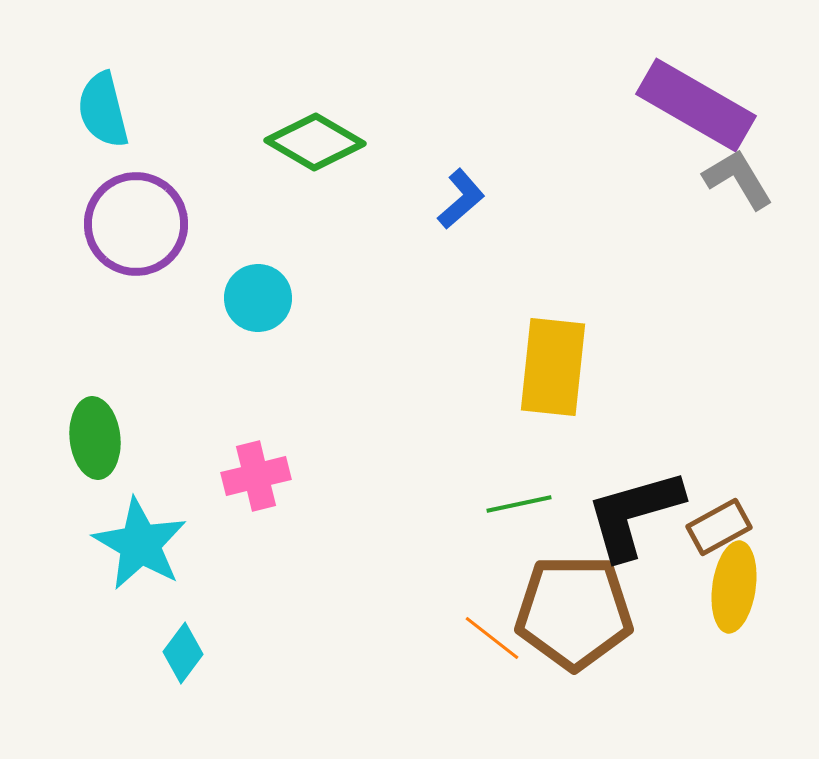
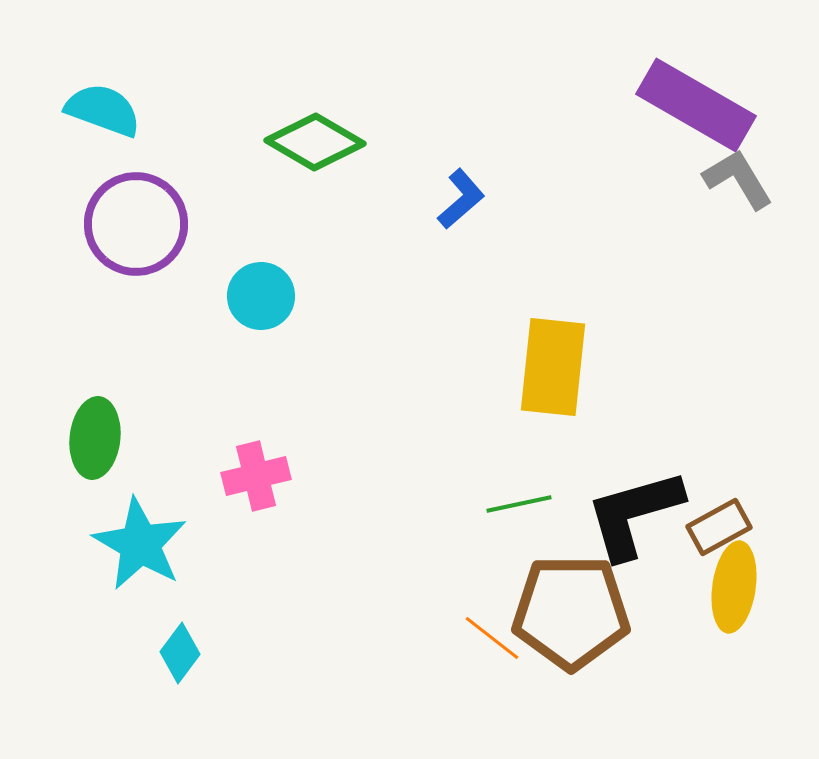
cyan semicircle: rotated 124 degrees clockwise
cyan circle: moved 3 px right, 2 px up
green ellipse: rotated 12 degrees clockwise
brown pentagon: moved 3 px left
cyan diamond: moved 3 px left
